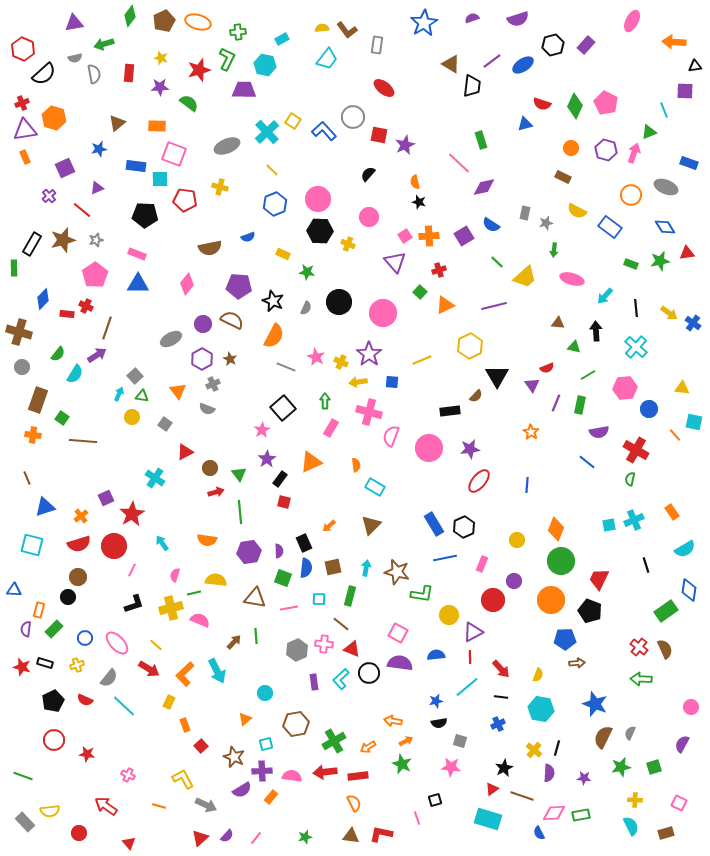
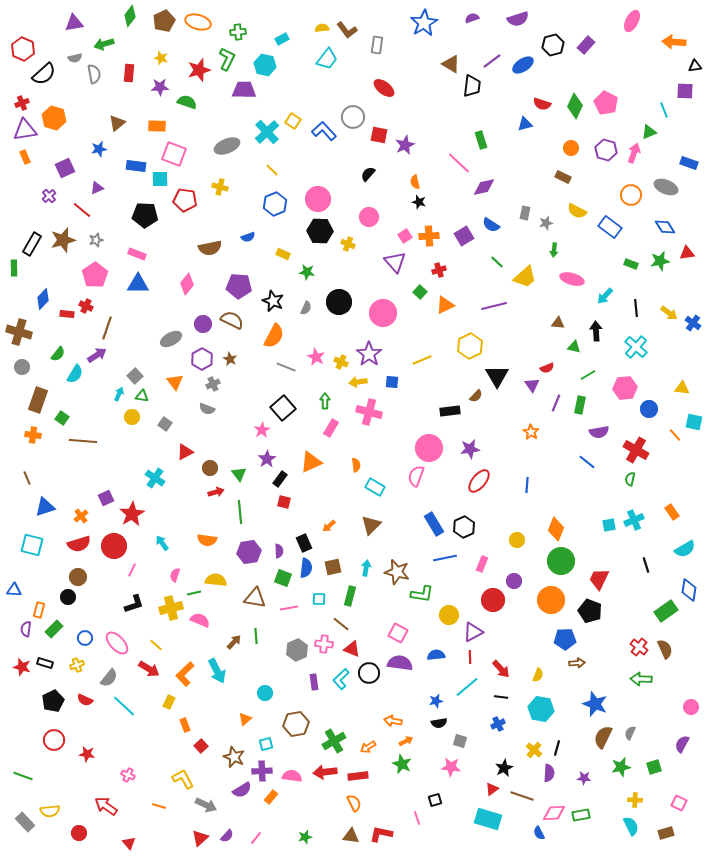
green semicircle at (189, 103): moved 2 px left, 1 px up; rotated 18 degrees counterclockwise
orange triangle at (178, 391): moved 3 px left, 9 px up
pink semicircle at (391, 436): moved 25 px right, 40 px down
